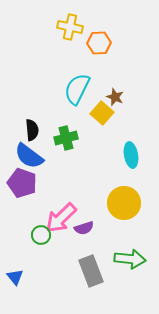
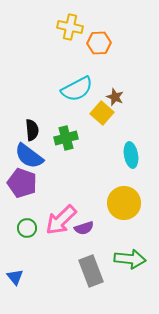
cyan semicircle: rotated 144 degrees counterclockwise
pink arrow: moved 2 px down
green circle: moved 14 px left, 7 px up
